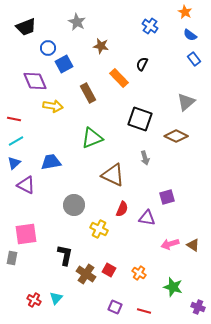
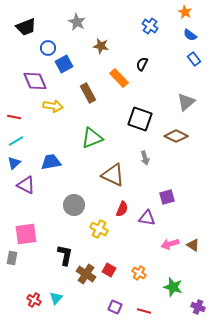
red line at (14, 119): moved 2 px up
